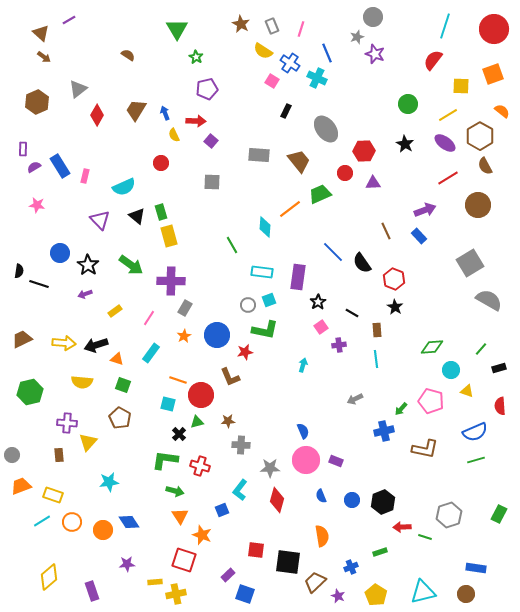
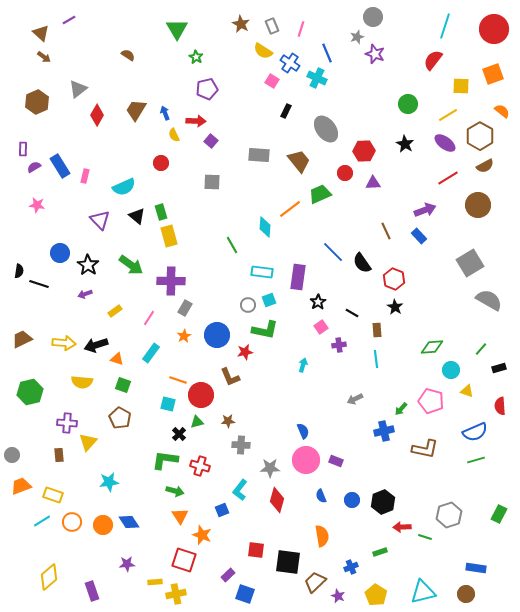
brown semicircle at (485, 166): rotated 90 degrees counterclockwise
orange circle at (103, 530): moved 5 px up
